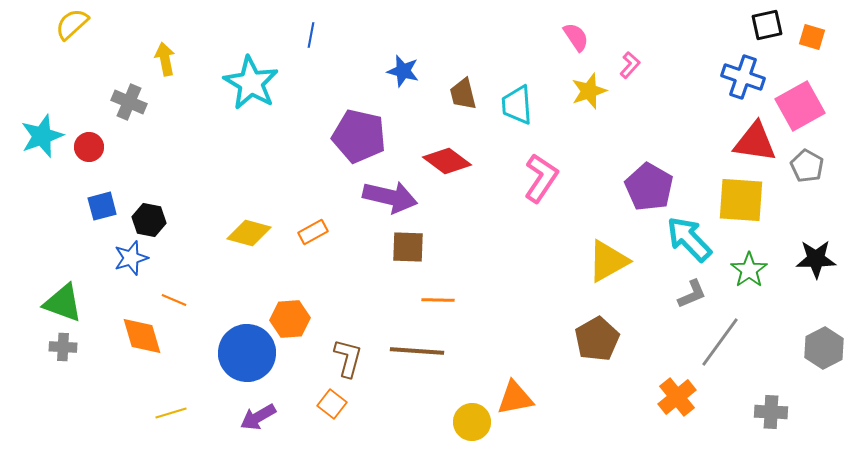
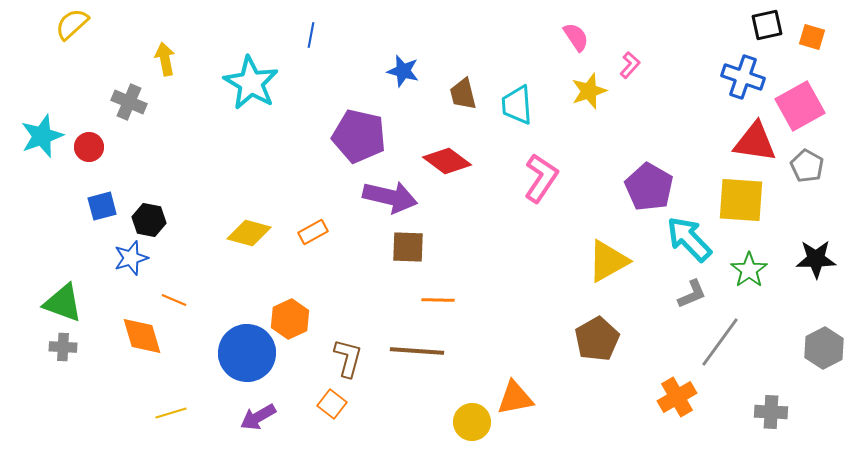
orange hexagon at (290, 319): rotated 21 degrees counterclockwise
orange cross at (677, 397): rotated 9 degrees clockwise
